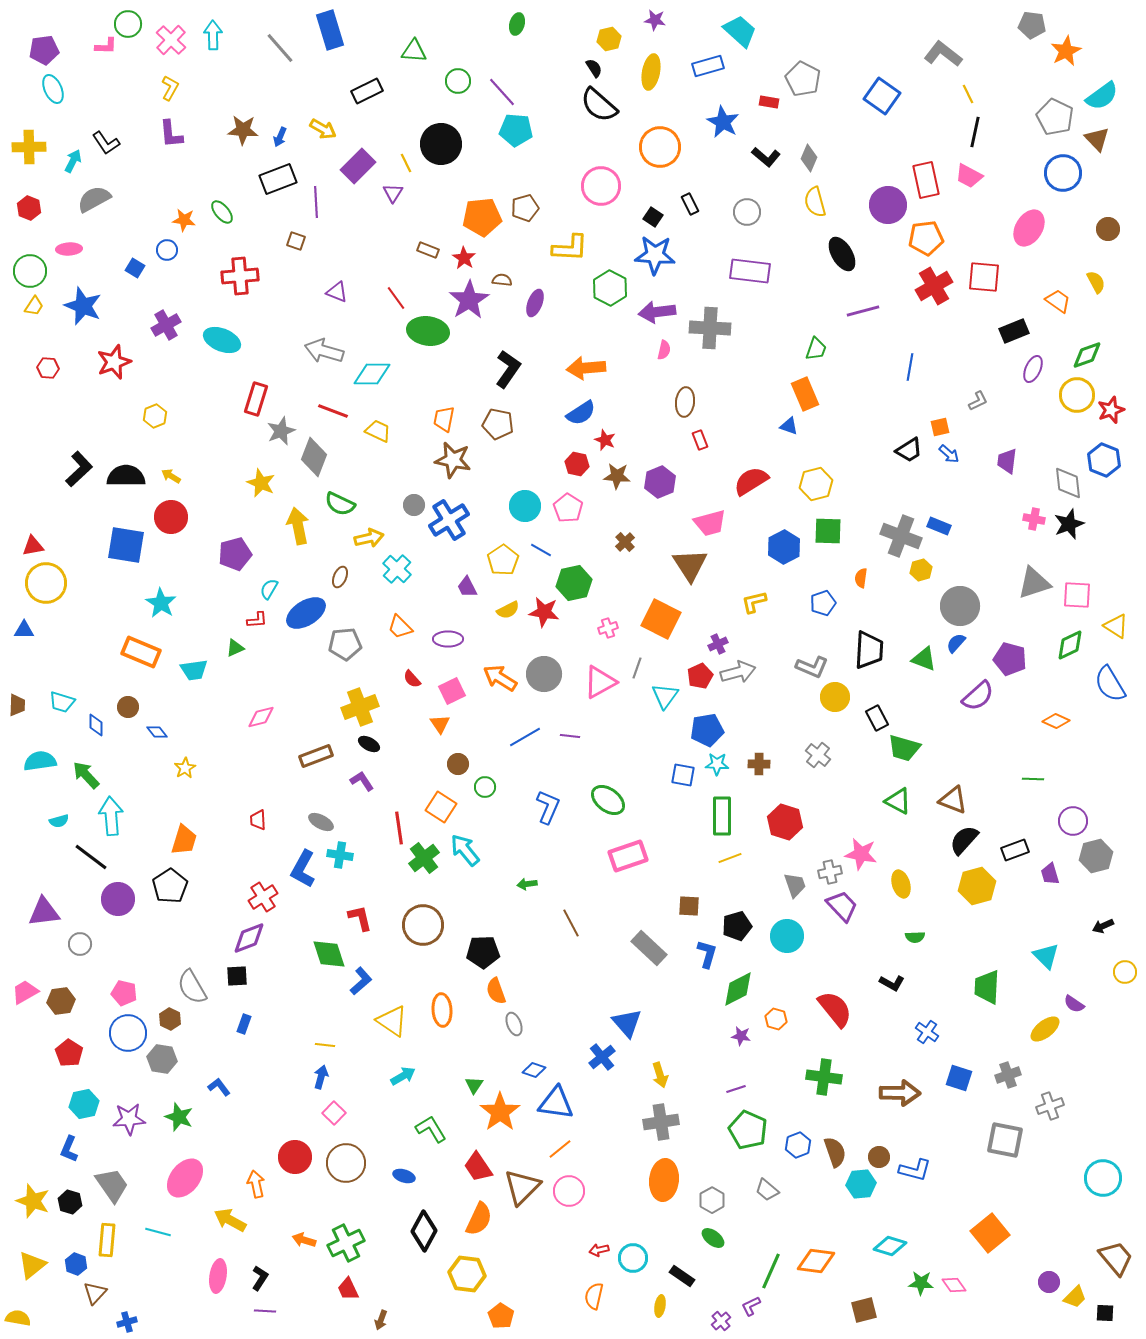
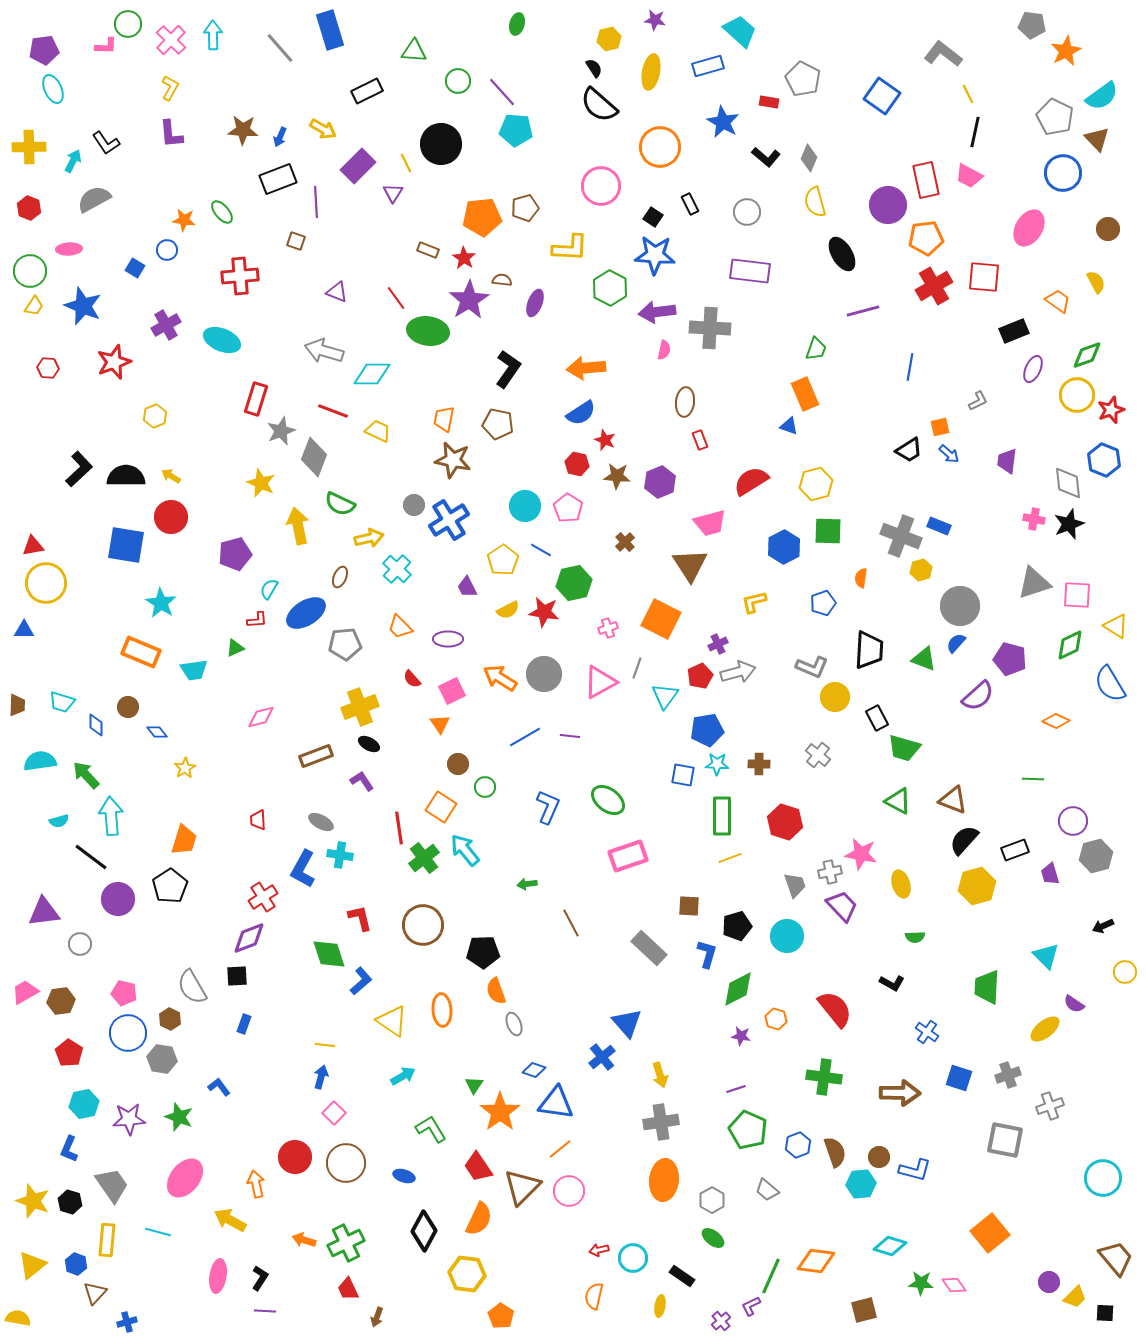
green line at (771, 1271): moved 5 px down
brown arrow at (381, 1320): moved 4 px left, 3 px up
